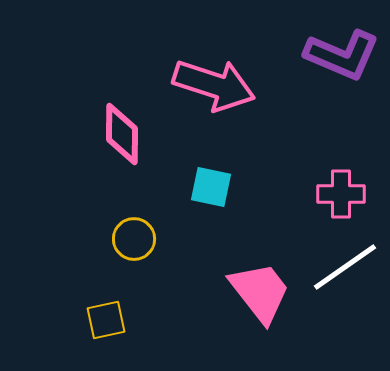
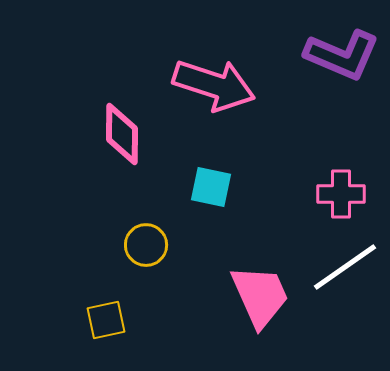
yellow circle: moved 12 px right, 6 px down
pink trapezoid: moved 4 px down; rotated 14 degrees clockwise
